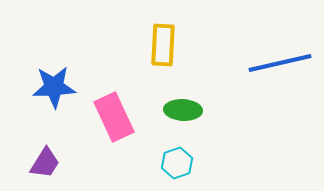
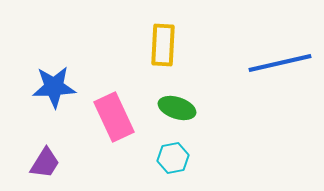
green ellipse: moved 6 px left, 2 px up; rotated 15 degrees clockwise
cyan hexagon: moved 4 px left, 5 px up; rotated 8 degrees clockwise
